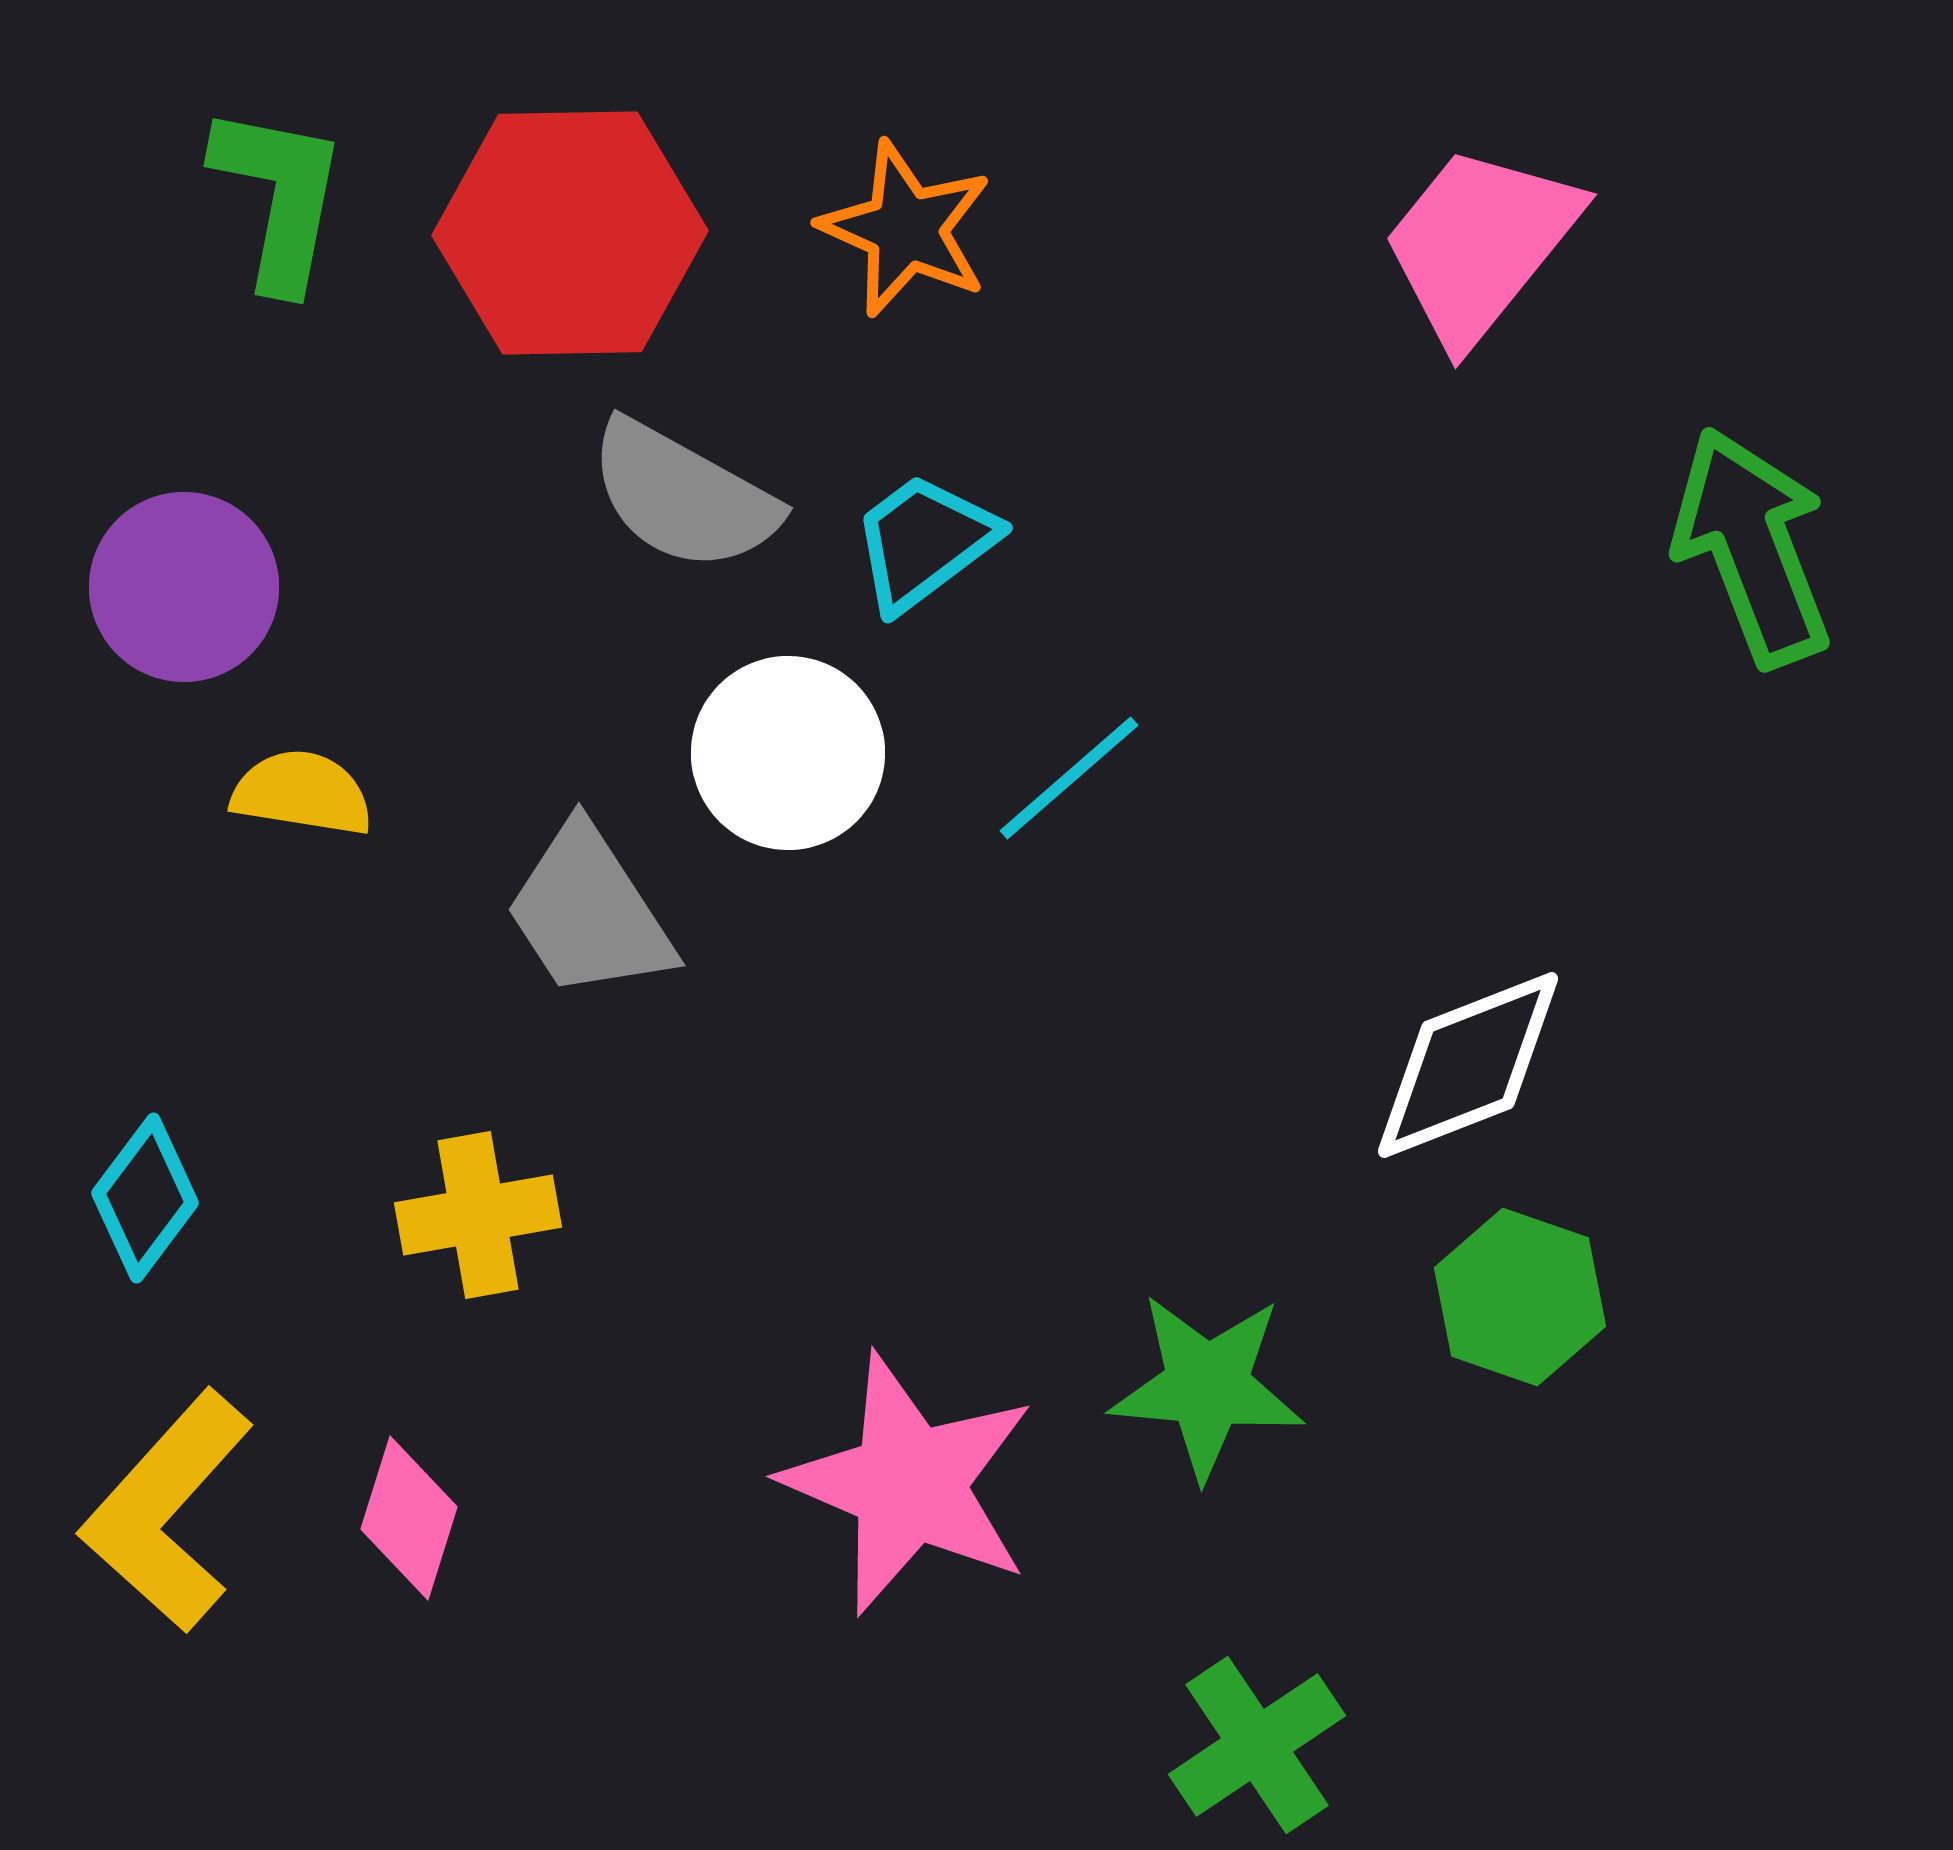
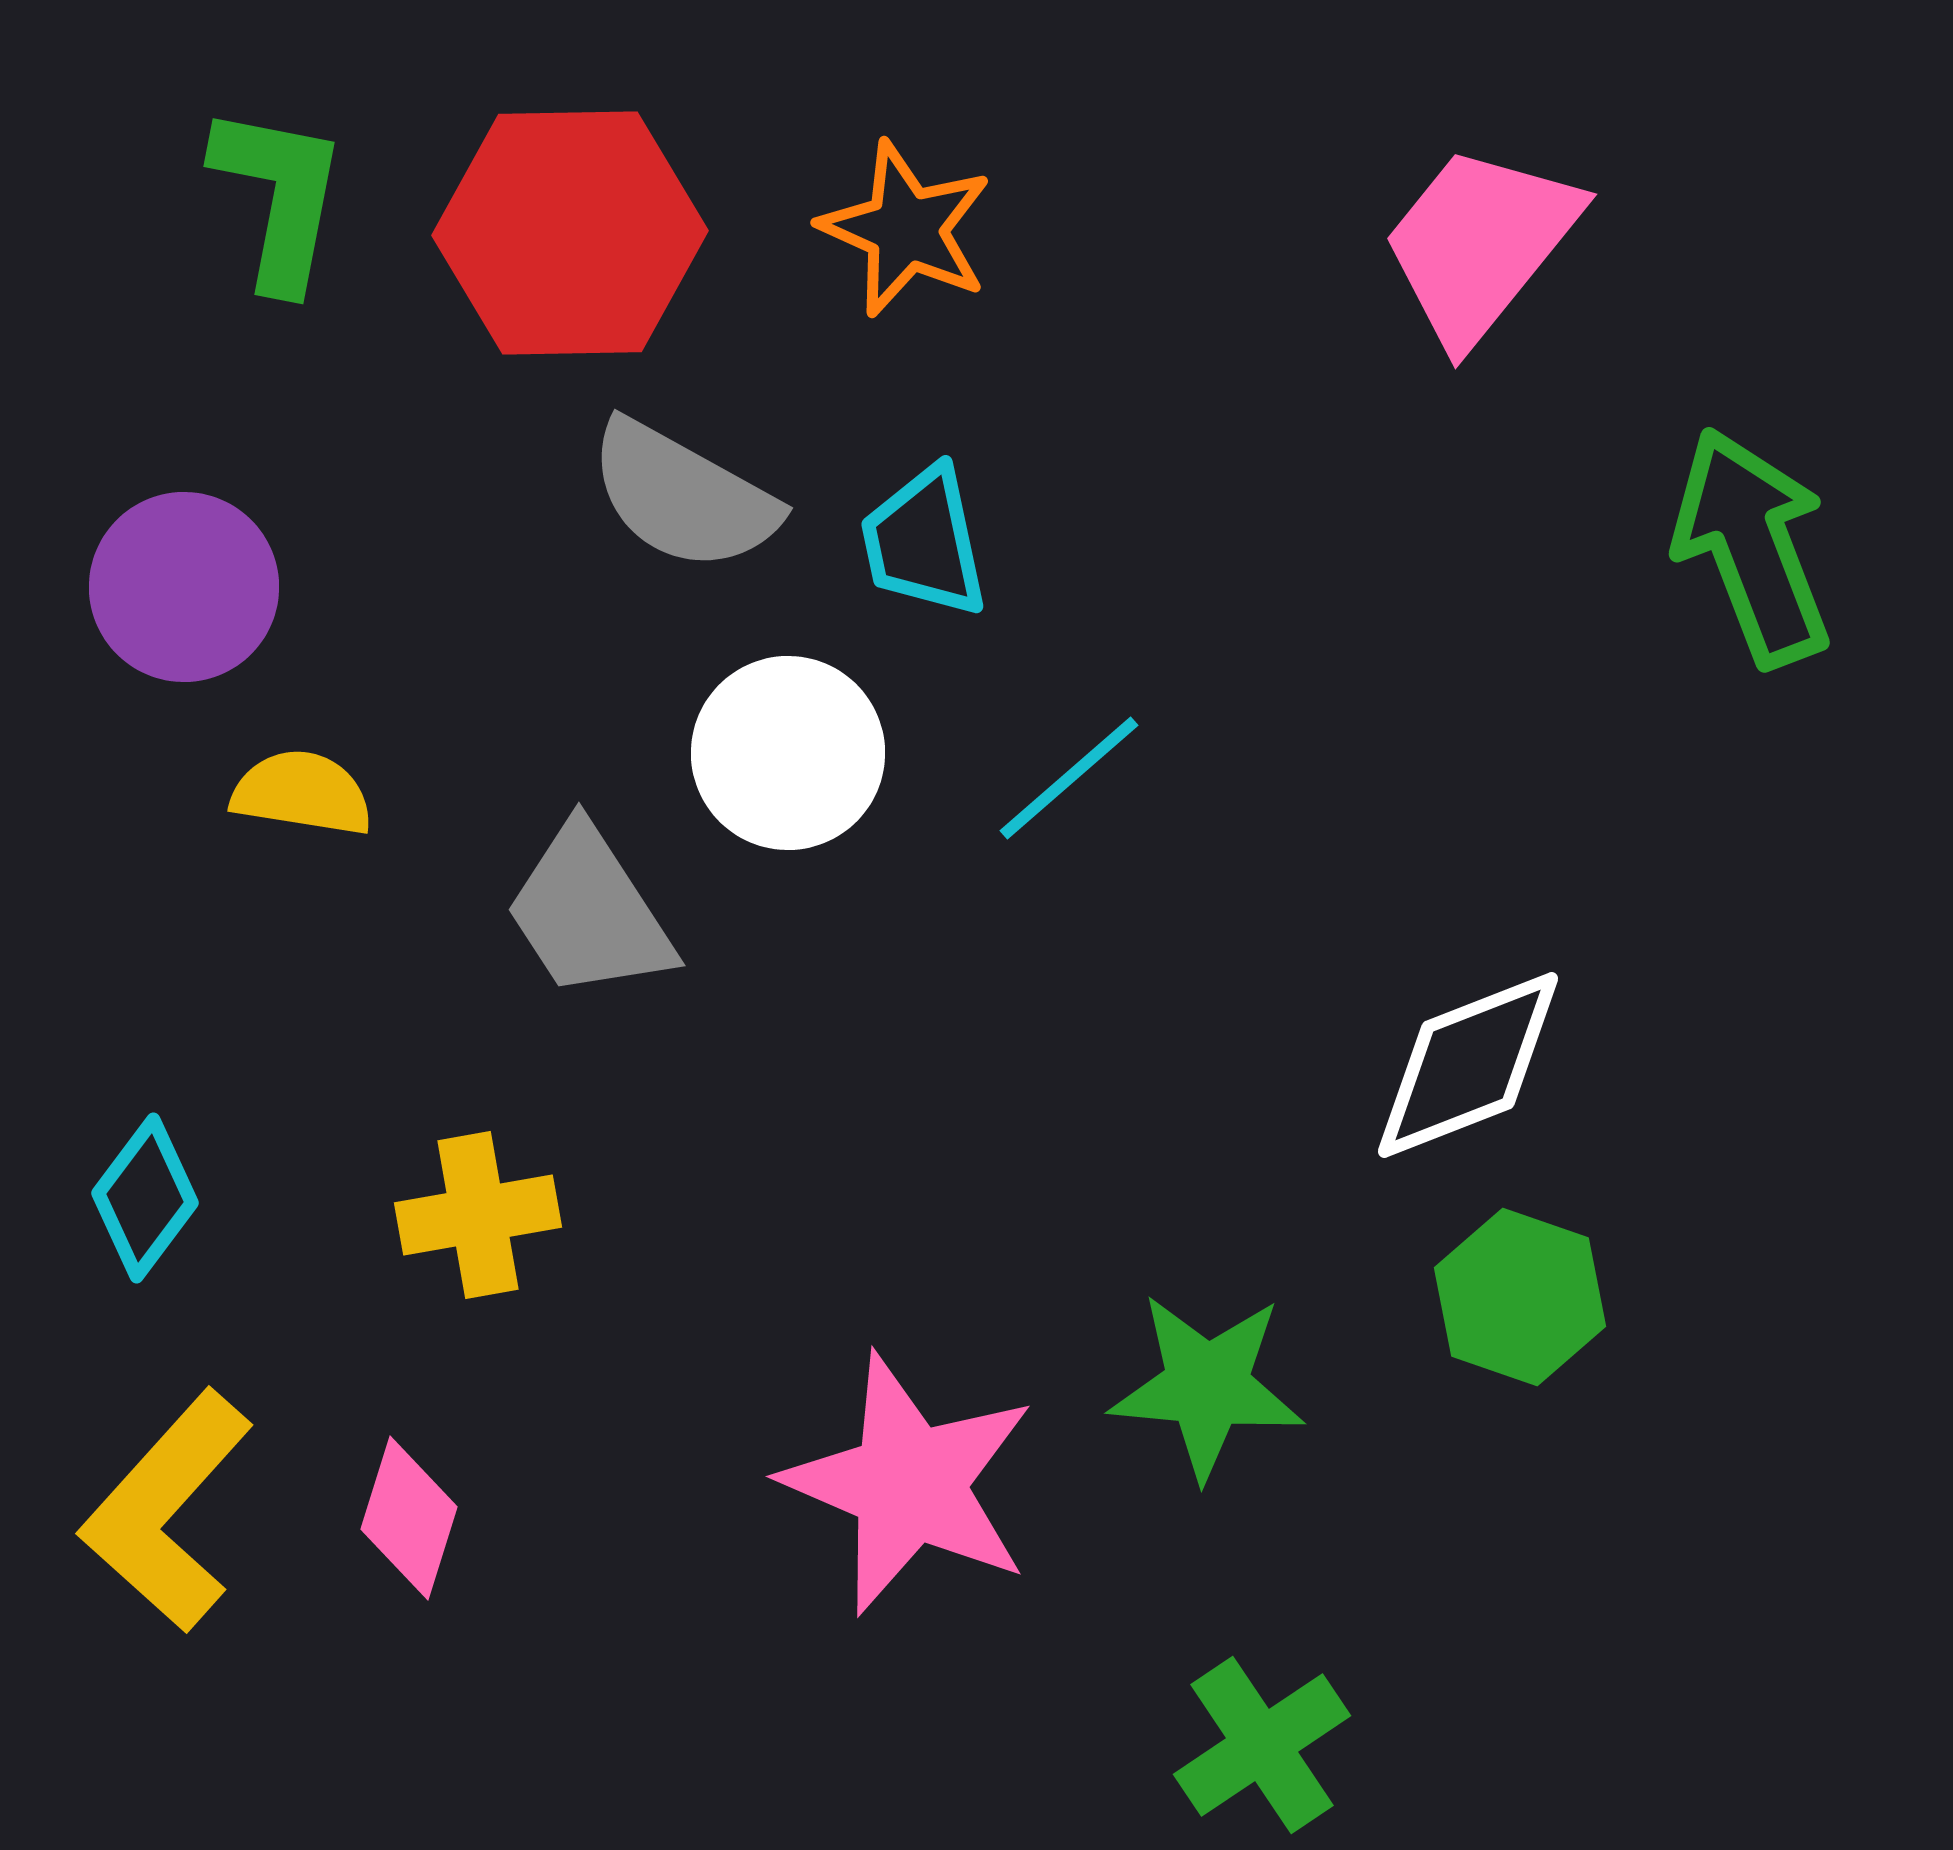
cyan trapezoid: rotated 65 degrees counterclockwise
green cross: moved 5 px right
